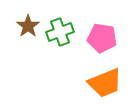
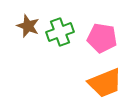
brown star: rotated 15 degrees counterclockwise
